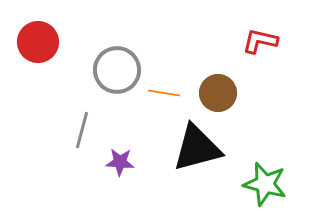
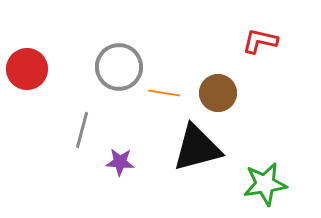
red circle: moved 11 px left, 27 px down
gray circle: moved 2 px right, 3 px up
green star: rotated 24 degrees counterclockwise
